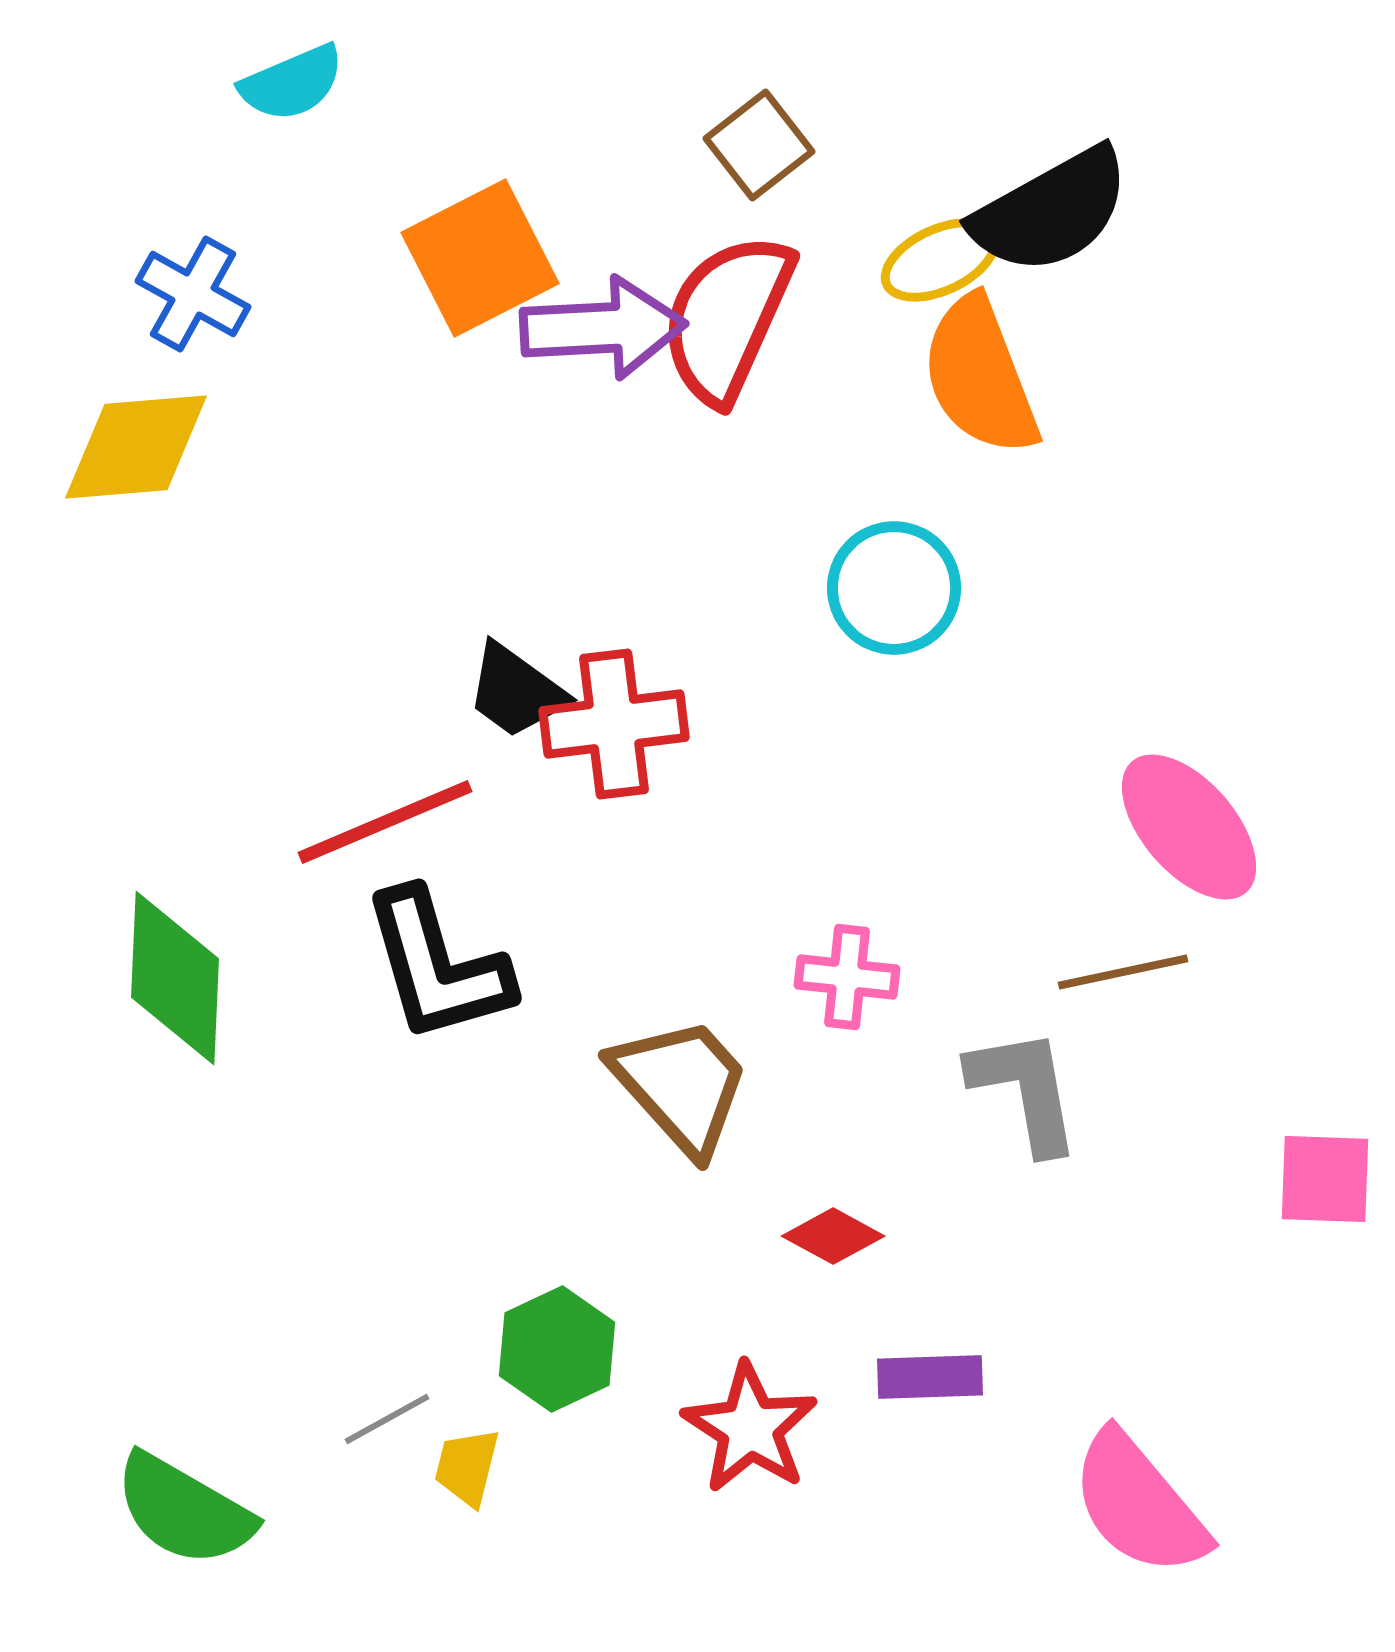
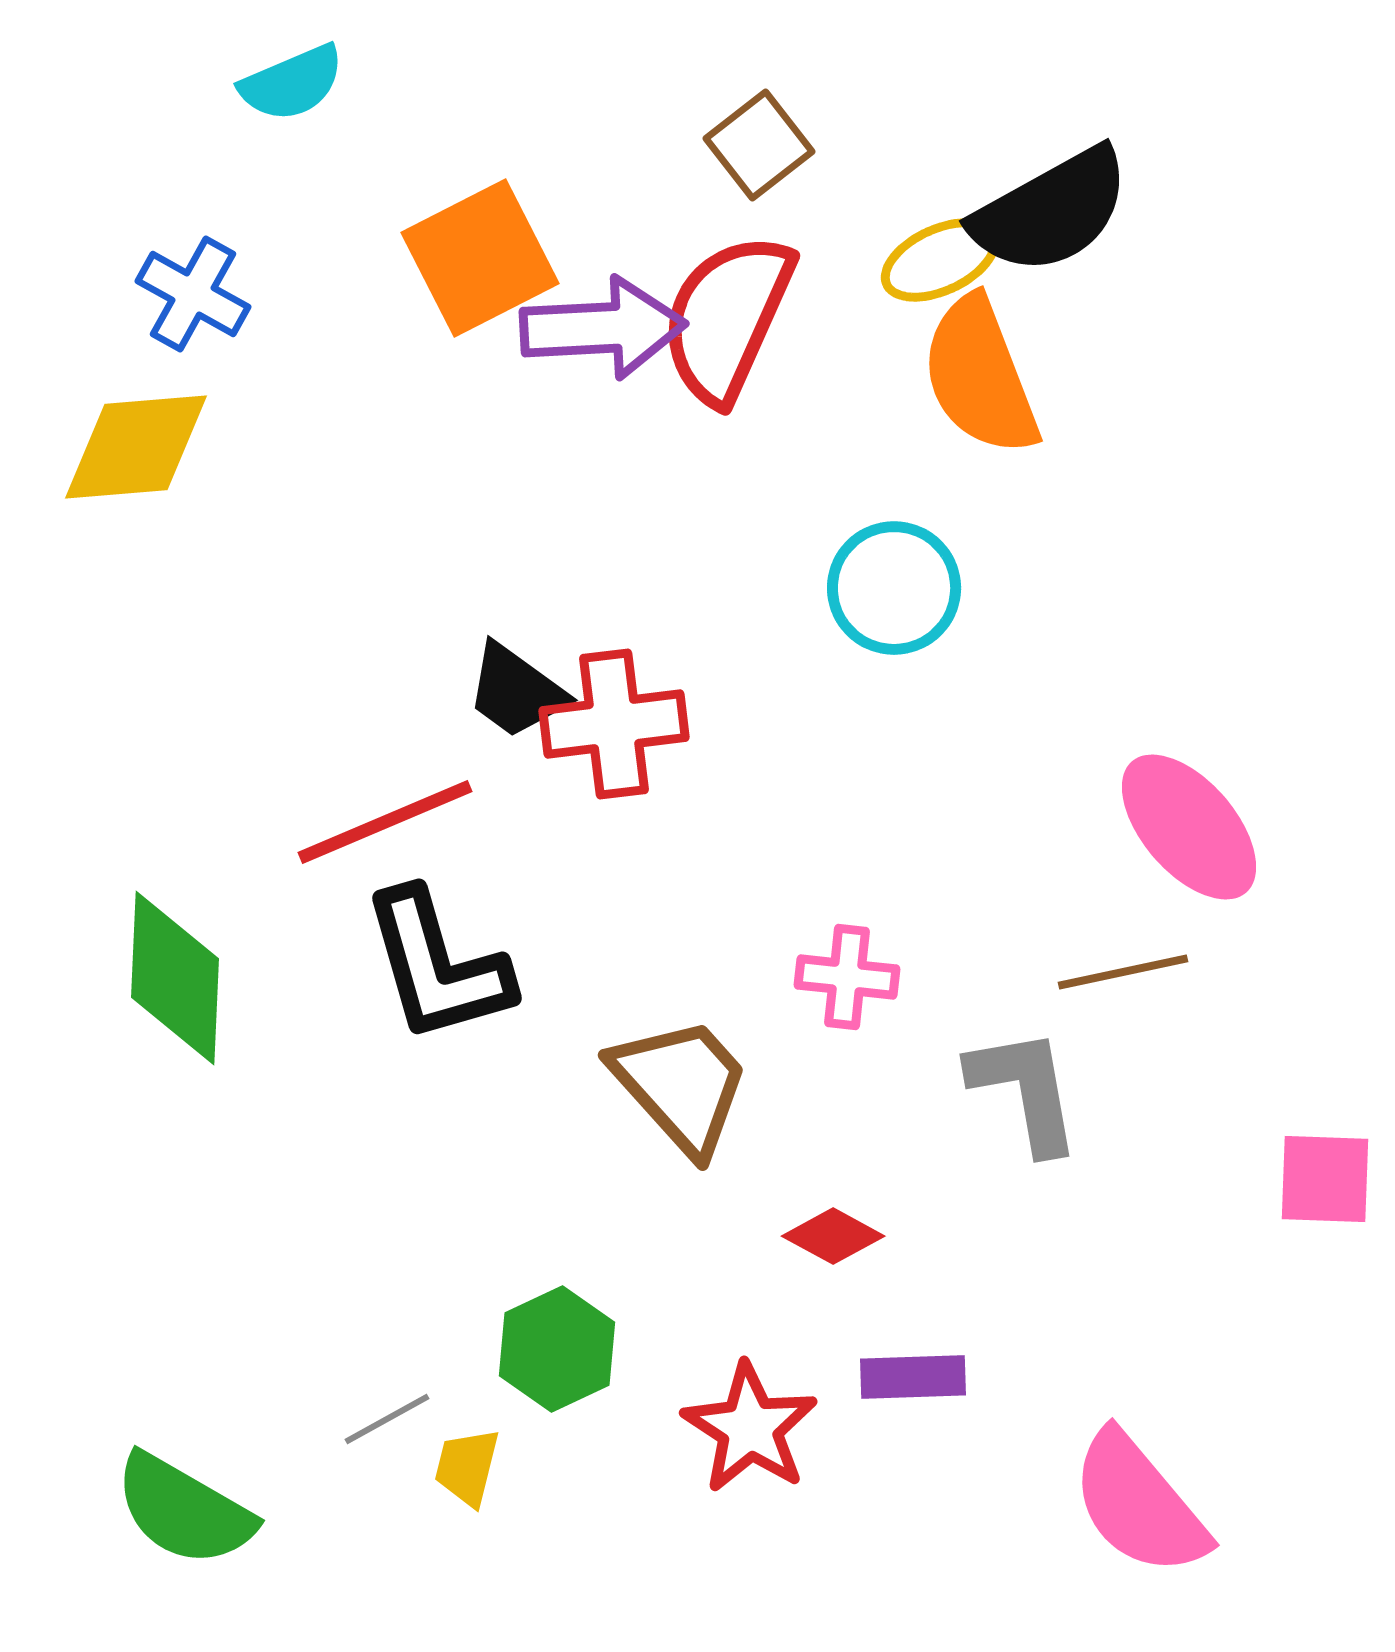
purple rectangle: moved 17 px left
